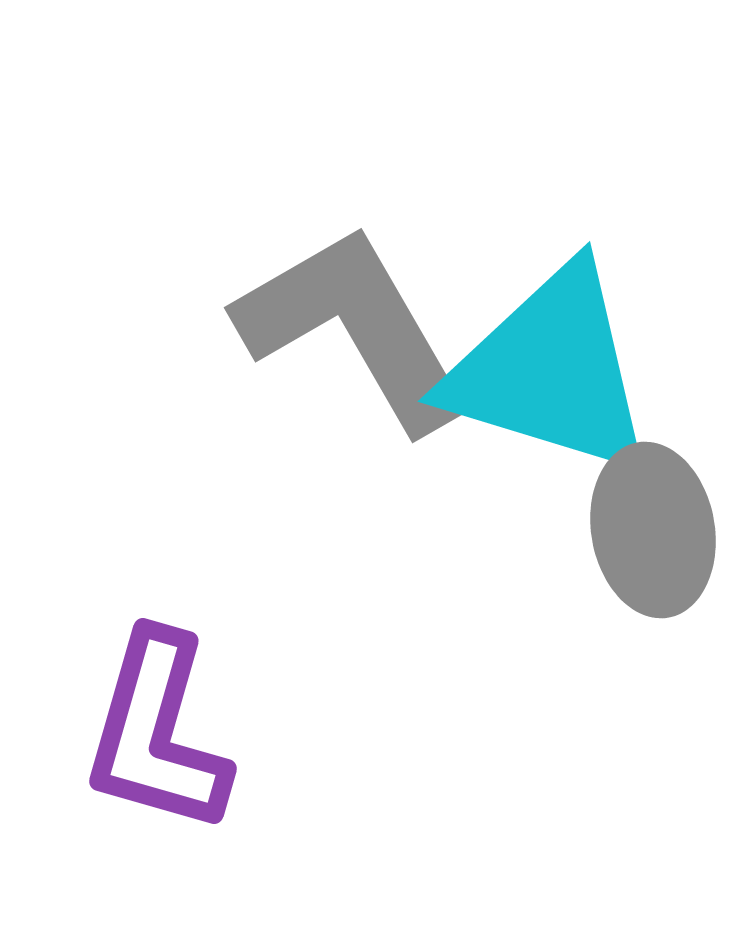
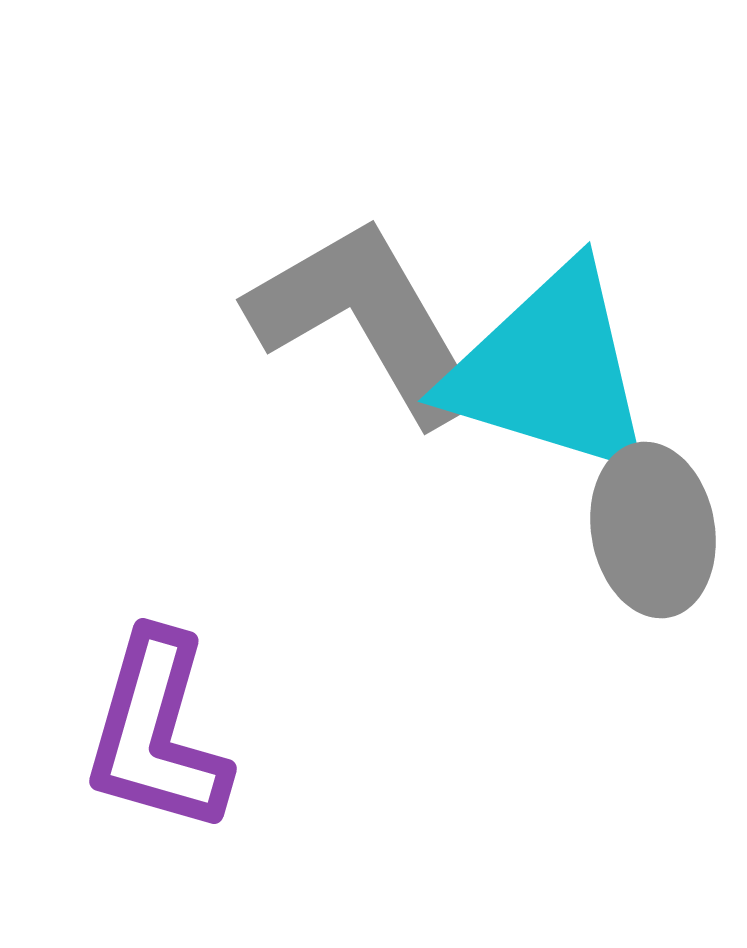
gray L-shape: moved 12 px right, 8 px up
